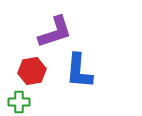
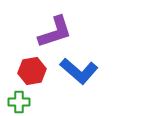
blue L-shape: rotated 54 degrees counterclockwise
